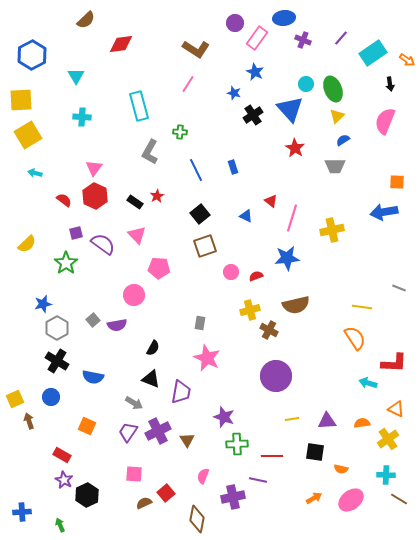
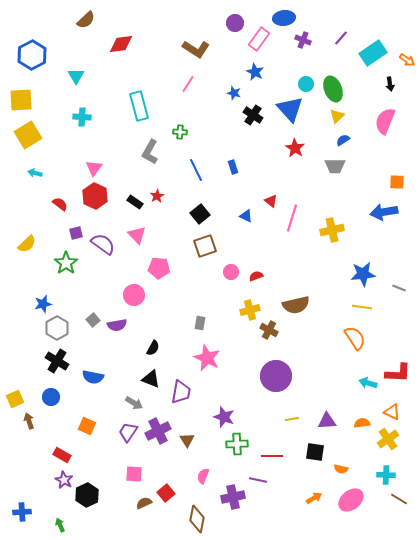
pink rectangle at (257, 38): moved 2 px right, 1 px down
black cross at (253, 115): rotated 24 degrees counterclockwise
red semicircle at (64, 200): moved 4 px left, 4 px down
blue star at (287, 258): moved 76 px right, 16 px down
red L-shape at (394, 363): moved 4 px right, 10 px down
orange triangle at (396, 409): moved 4 px left, 3 px down
